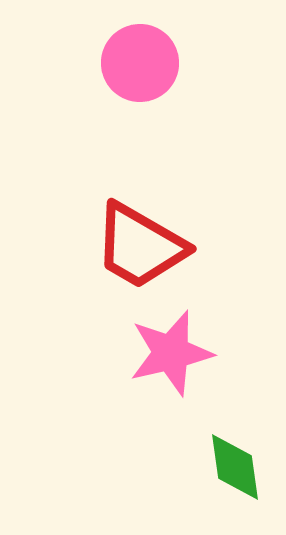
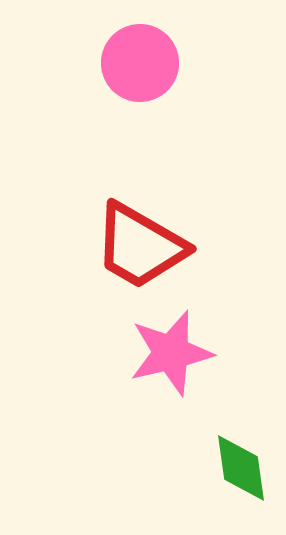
green diamond: moved 6 px right, 1 px down
